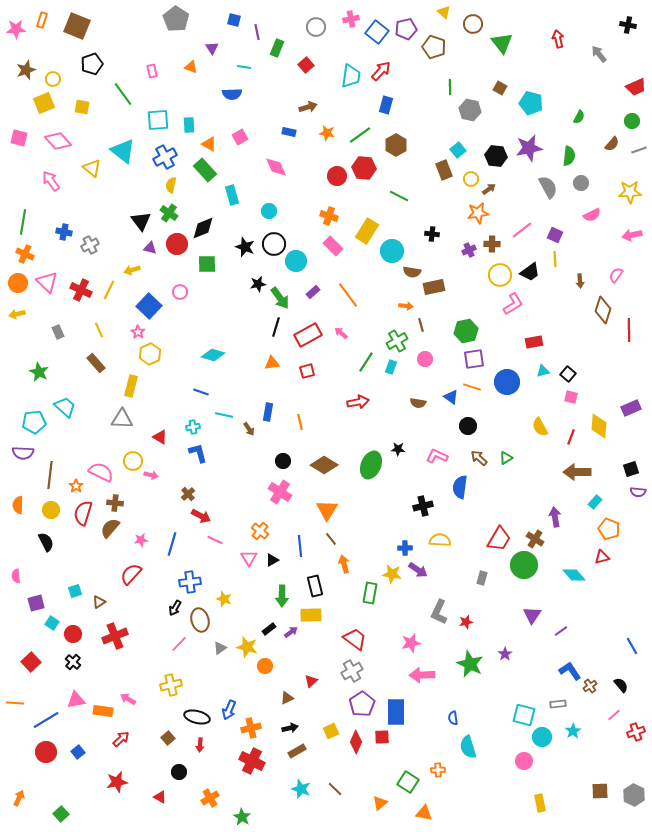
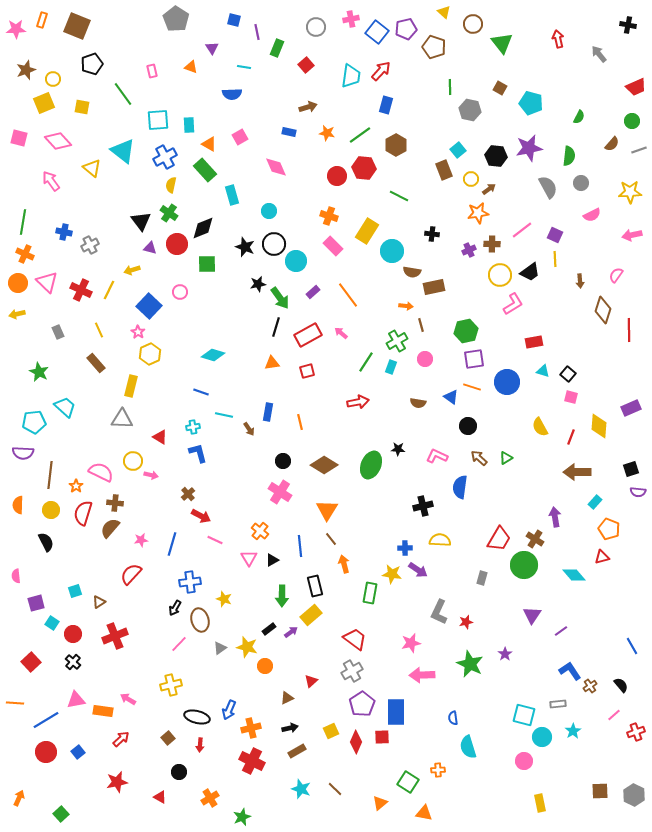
cyan triangle at (543, 371): rotated 32 degrees clockwise
yellow rectangle at (311, 615): rotated 40 degrees counterclockwise
green star at (242, 817): rotated 18 degrees clockwise
